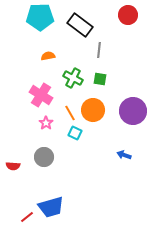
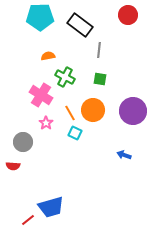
green cross: moved 8 px left, 1 px up
gray circle: moved 21 px left, 15 px up
red line: moved 1 px right, 3 px down
